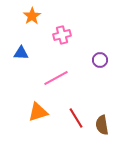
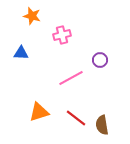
orange star: rotated 24 degrees counterclockwise
pink line: moved 15 px right
orange triangle: moved 1 px right
red line: rotated 20 degrees counterclockwise
